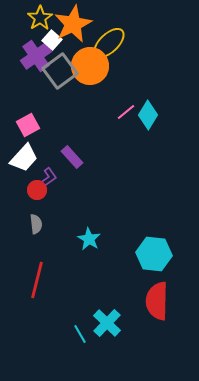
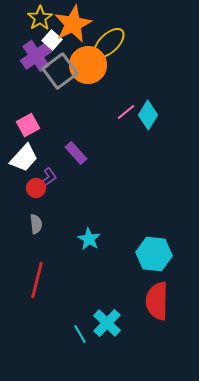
orange circle: moved 2 px left, 1 px up
purple rectangle: moved 4 px right, 4 px up
red circle: moved 1 px left, 2 px up
